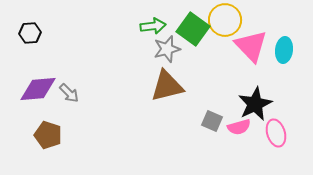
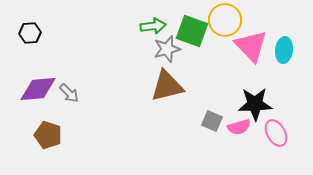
green square: moved 1 px left, 2 px down; rotated 16 degrees counterclockwise
black star: rotated 24 degrees clockwise
pink ellipse: rotated 12 degrees counterclockwise
